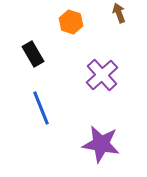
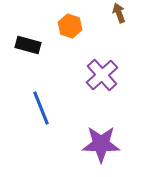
orange hexagon: moved 1 px left, 4 px down
black rectangle: moved 5 px left, 9 px up; rotated 45 degrees counterclockwise
purple star: rotated 9 degrees counterclockwise
